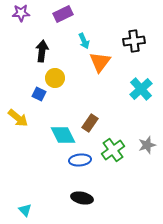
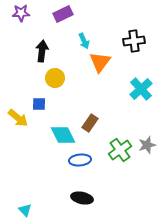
blue square: moved 10 px down; rotated 24 degrees counterclockwise
green cross: moved 7 px right
